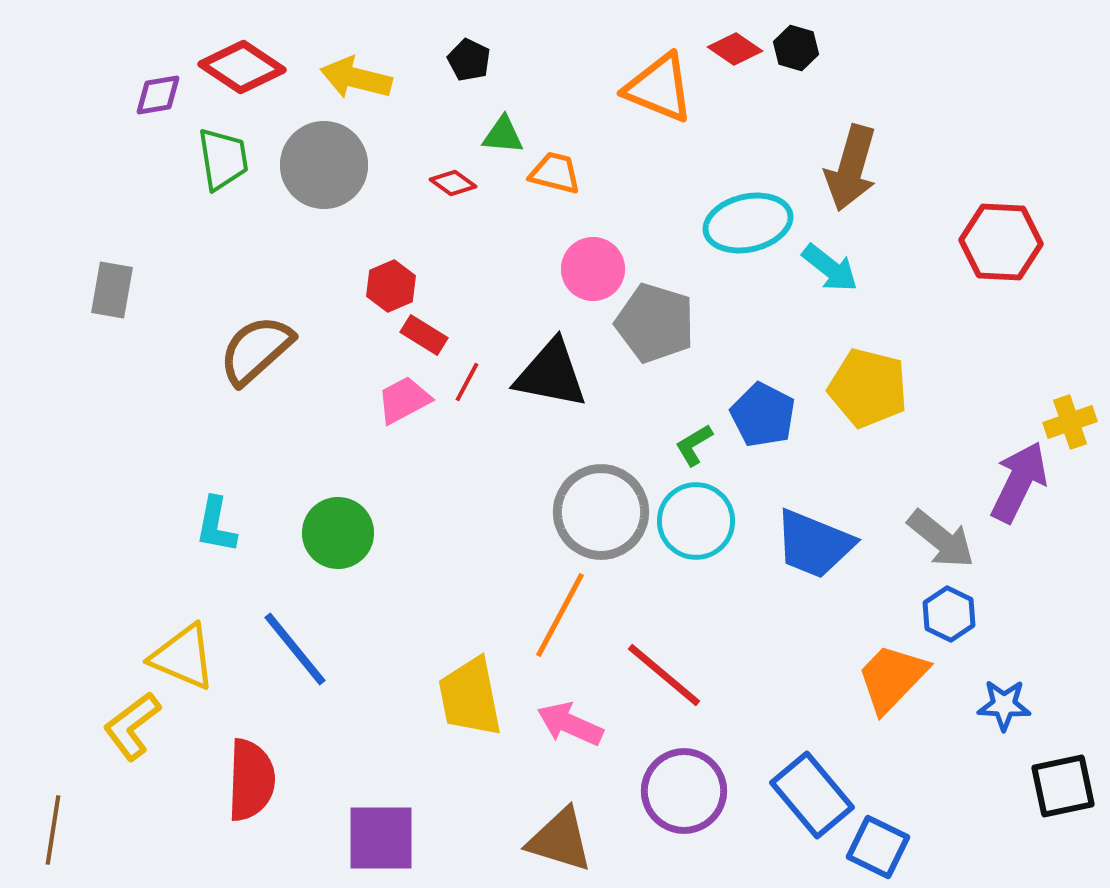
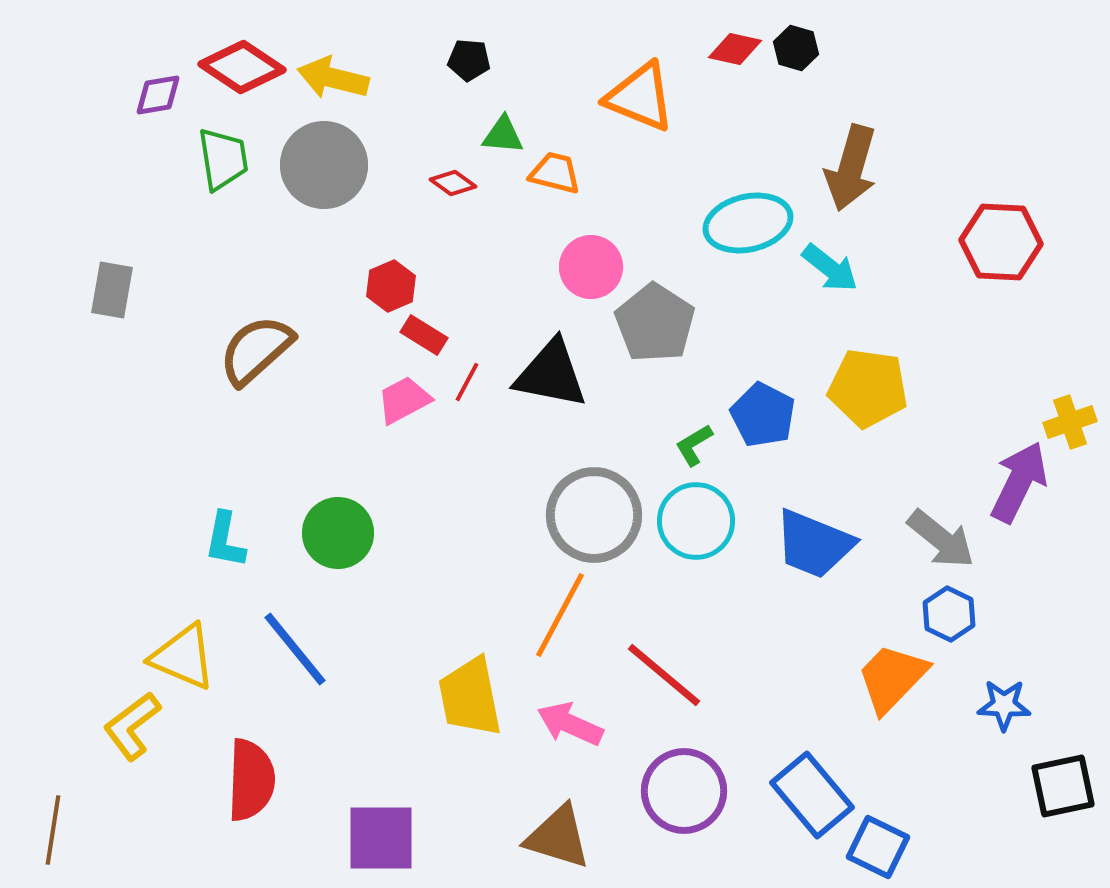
red diamond at (735, 49): rotated 22 degrees counterclockwise
black pentagon at (469, 60): rotated 21 degrees counterclockwise
yellow arrow at (356, 78): moved 23 px left
orange triangle at (659, 88): moved 19 px left, 9 px down
pink circle at (593, 269): moved 2 px left, 2 px up
gray pentagon at (655, 323): rotated 16 degrees clockwise
yellow pentagon at (868, 388): rotated 6 degrees counterclockwise
gray circle at (601, 512): moved 7 px left, 3 px down
cyan L-shape at (216, 525): moved 9 px right, 15 px down
brown triangle at (560, 840): moved 2 px left, 3 px up
